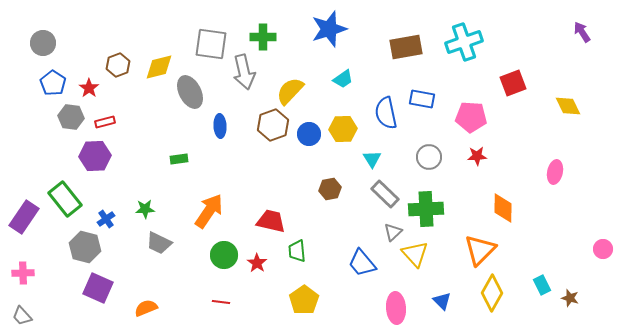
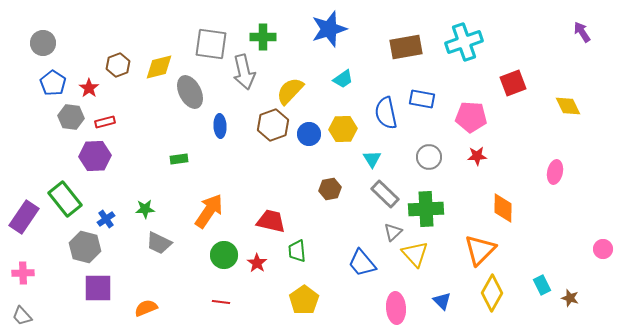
purple square at (98, 288): rotated 24 degrees counterclockwise
